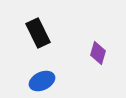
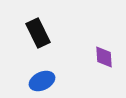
purple diamond: moved 6 px right, 4 px down; rotated 20 degrees counterclockwise
